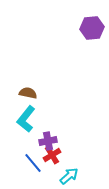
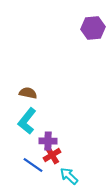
purple hexagon: moved 1 px right
cyan L-shape: moved 1 px right, 2 px down
purple cross: rotated 12 degrees clockwise
blue line: moved 2 px down; rotated 15 degrees counterclockwise
cyan arrow: rotated 96 degrees counterclockwise
